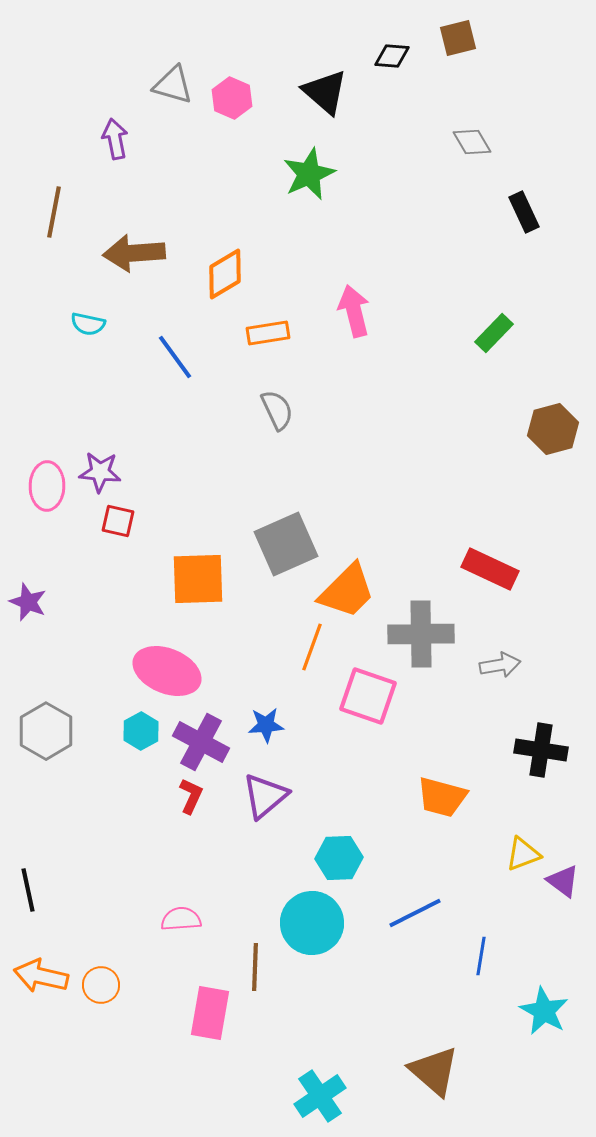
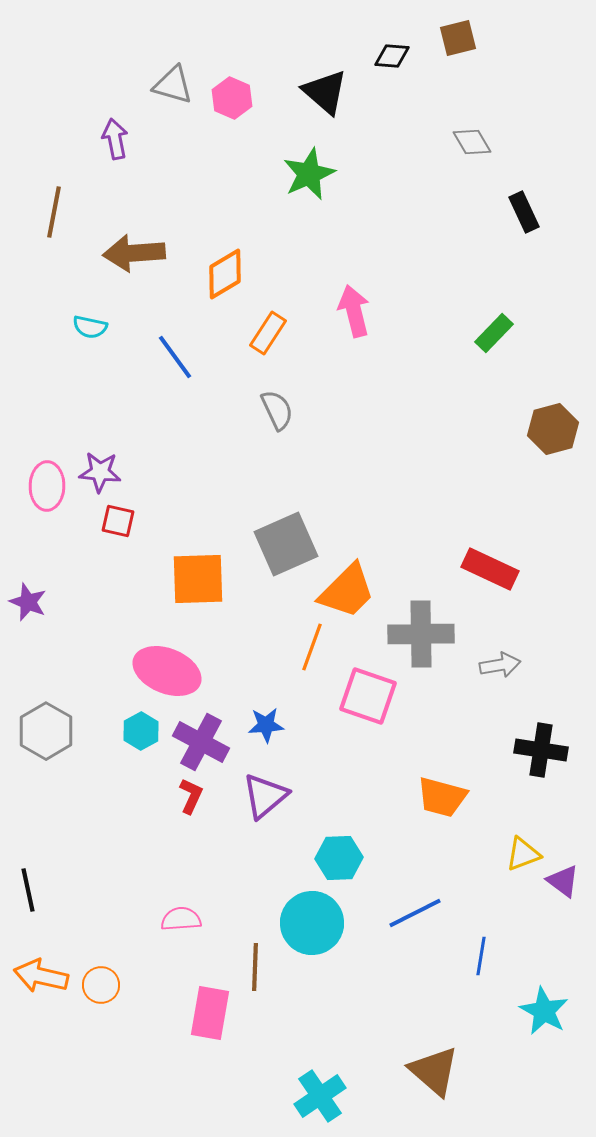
cyan semicircle at (88, 324): moved 2 px right, 3 px down
orange rectangle at (268, 333): rotated 48 degrees counterclockwise
